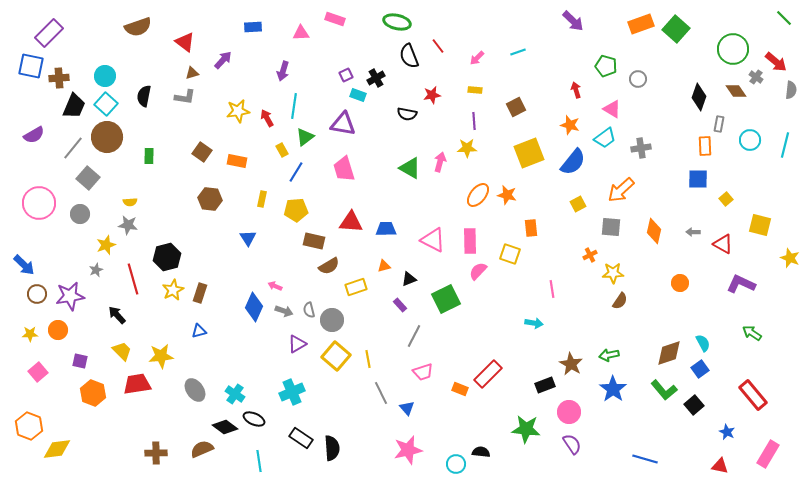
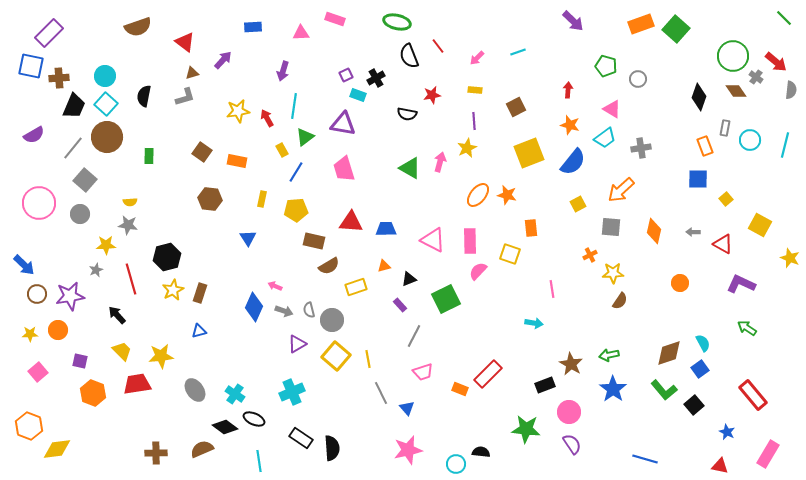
green circle at (733, 49): moved 7 px down
red arrow at (576, 90): moved 8 px left; rotated 21 degrees clockwise
gray L-shape at (185, 97): rotated 25 degrees counterclockwise
gray rectangle at (719, 124): moved 6 px right, 4 px down
orange rectangle at (705, 146): rotated 18 degrees counterclockwise
yellow star at (467, 148): rotated 24 degrees counterclockwise
gray square at (88, 178): moved 3 px left, 2 px down
yellow square at (760, 225): rotated 15 degrees clockwise
yellow star at (106, 245): rotated 18 degrees clockwise
red line at (133, 279): moved 2 px left
green arrow at (752, 333): moved 5 px left, 5 px up
